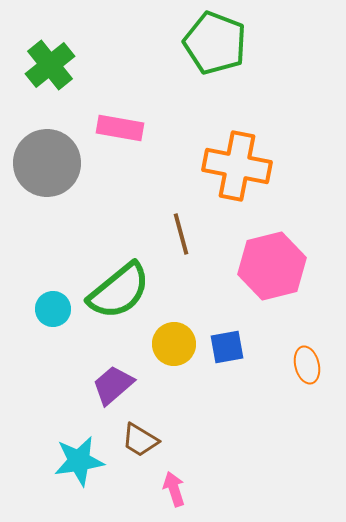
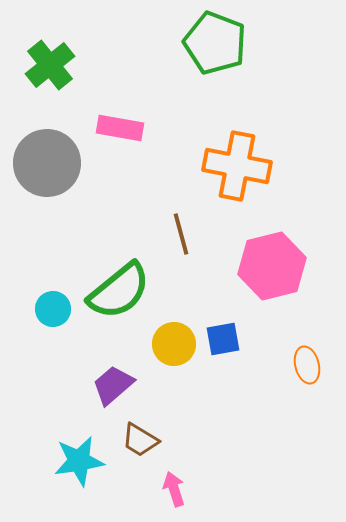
blue square: moved 4 px left, 8 px up
